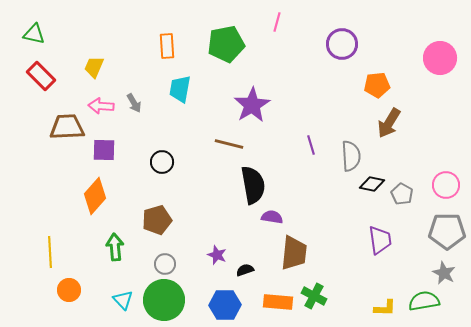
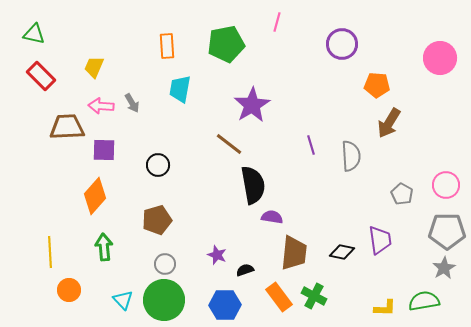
orange pentagon at (377, 85): rotated 10 degrees clockwise
gray arrow at (134, 103): moved 2 px left
brown line at (229, 144): rotated 24 degrees clockwise
black circle at (162, 162): moved 4 px left, 3 px down
black diamond at (372, 184): moved 30 px left, 68 px down
green arrow at (115, 247): moved 11 px left
gray star at (444, 273): moved 5 px up; rotated 15 degrees clockwise
orange rectangle at (278, 302): moved 1 px right, 5 px up; rotated 48 degrees clockwise
